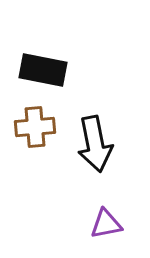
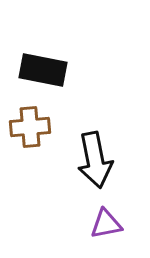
brown cross: moved 5 px left
black arrow: moved 16 px down
